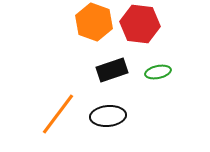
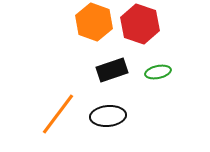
red hexagon: rotated 12 degrees clockwise
